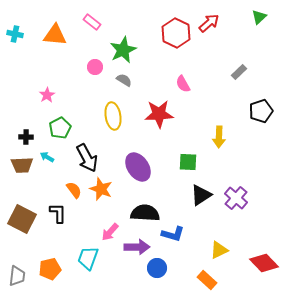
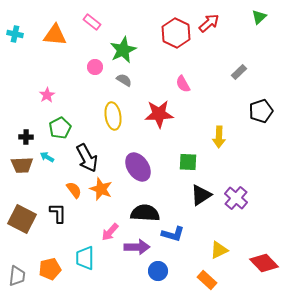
cyan trapezoid: moved 3 px left; rotated 20 degrees counterclockwise
blue circle: moved 1 px right, 3 px down
